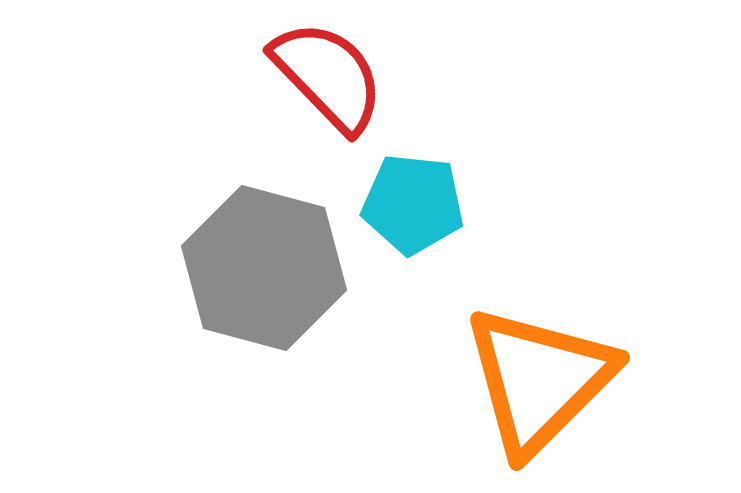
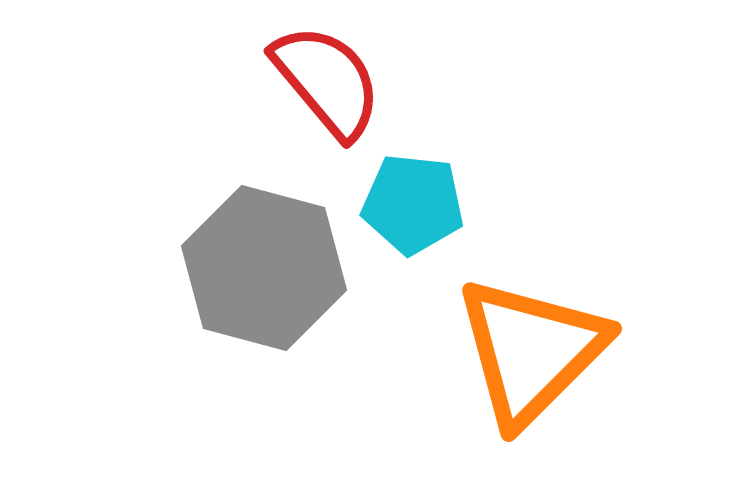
red semicircle: moved 1 px left, 5 px down; rotated 4 degrees clockwise
orange triangle: moved 8 px left, 29 px up
